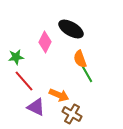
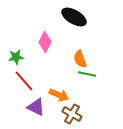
black ellipse: moved 3 px right, 12 px up
green line: rotated 48 degrees counterclockwise
